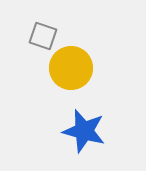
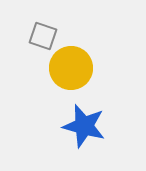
blue star: moved 5 px up
